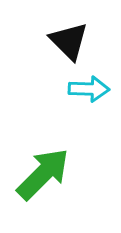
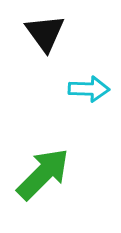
black triangle: moved 24 px left, 8 px up; rotated 9 degrees clockwise
